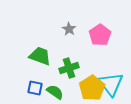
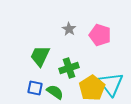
pink pentagon: rotated 20 degrees counterclockwise
green trapezoid: rotated 85 degrees counterclockwise
